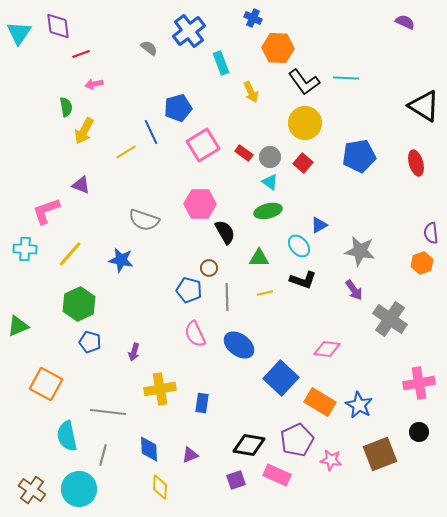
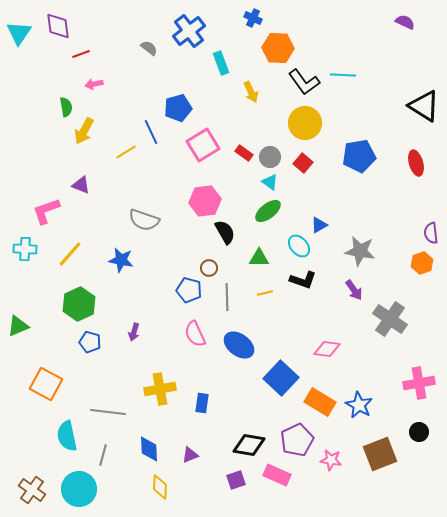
cyan line at (346, 78): moved 3 px left, 3 px up
pink hexagon at (200, 204): moved 5 px right, 3 px up; rotated 8 degrees counterclockwise
green ellipse at (268, 211): rotated 24 degrees counterclockwise
purple arrow at (134, 352): moved 20 px up
